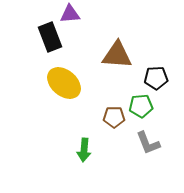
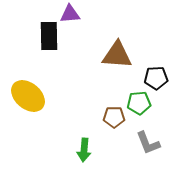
black rectangle: moved 1 px left, 1 px up; rotated 20 degrees clockwise
yellow ellipse: moved 36 px left, 13 px down
green pentagon: moved 2 px left, 3 px up
